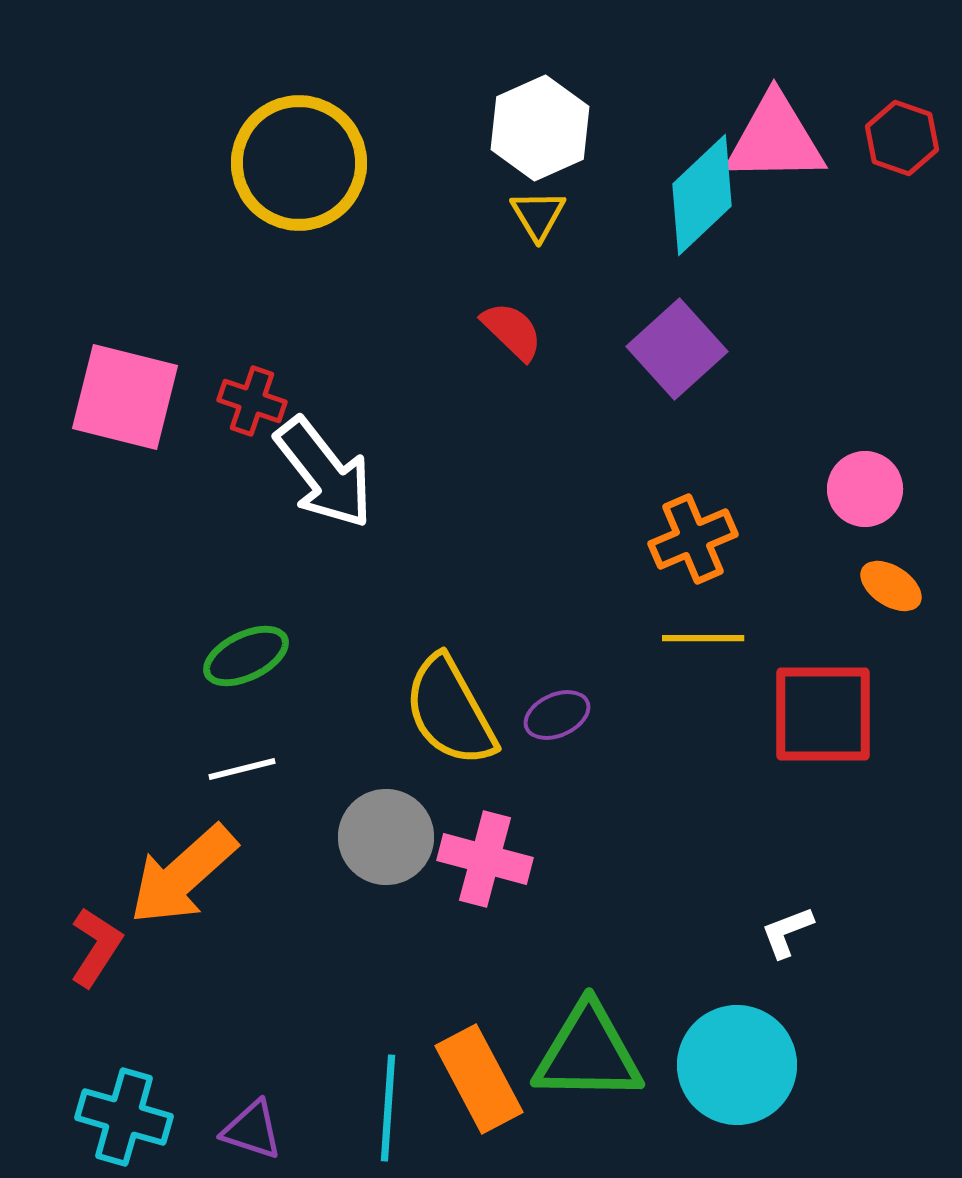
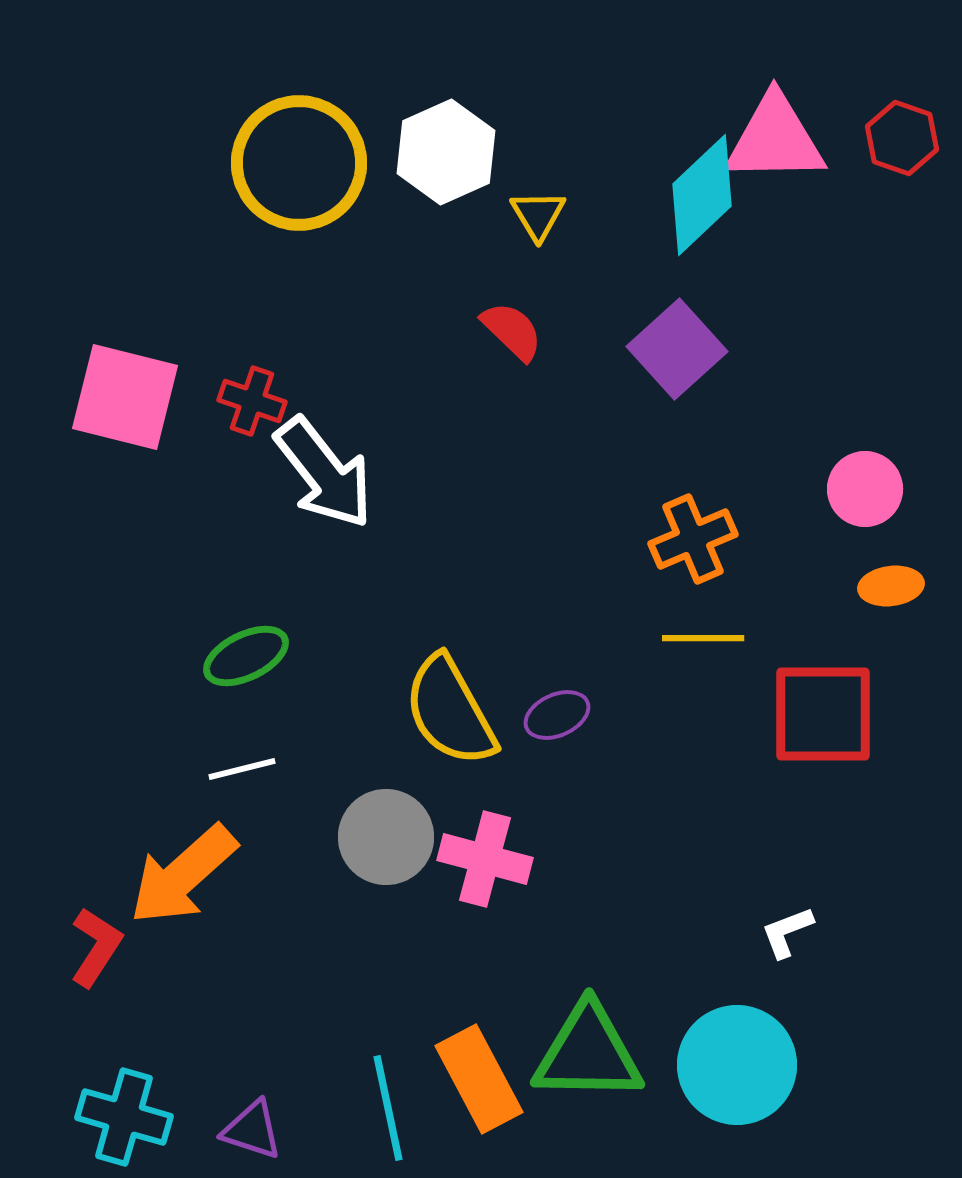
white hexagon: moved 94 px left, 24 px down
orange ellipse: rotated 40 degrees counterclockwise
cyan line: rotated 16 degrees counterclockwise
